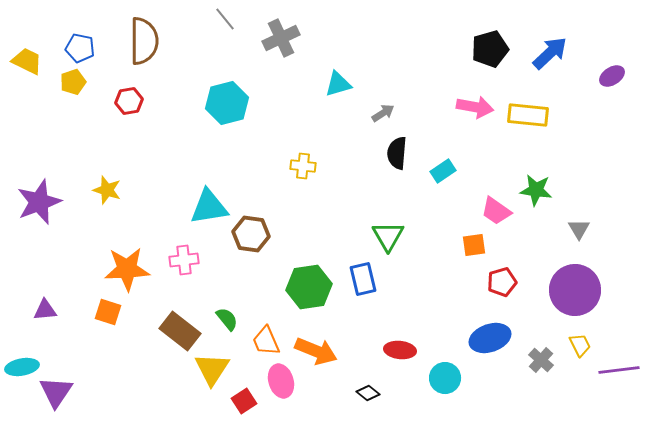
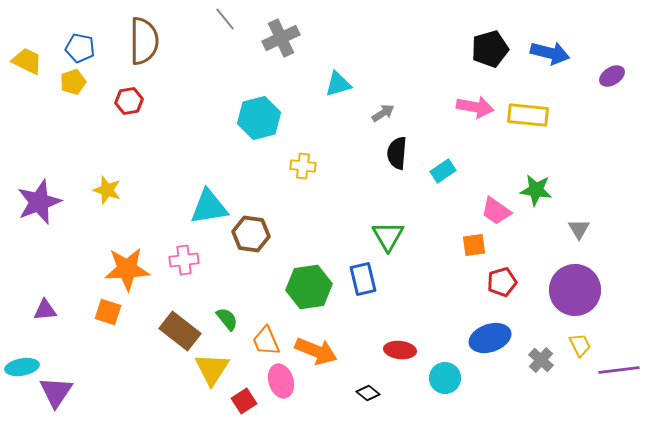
blue arrow at (550, 53): rotated 57 degrees clockwise
cyan hexagon at (227, 103): moved 32 px right, 15 px down
